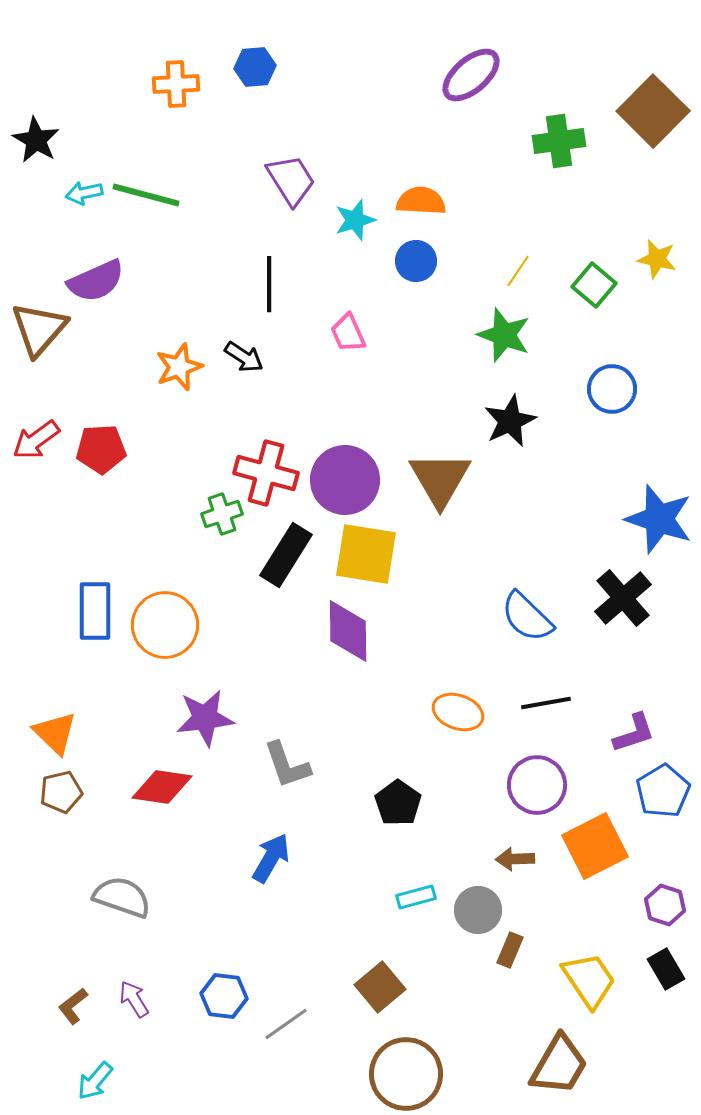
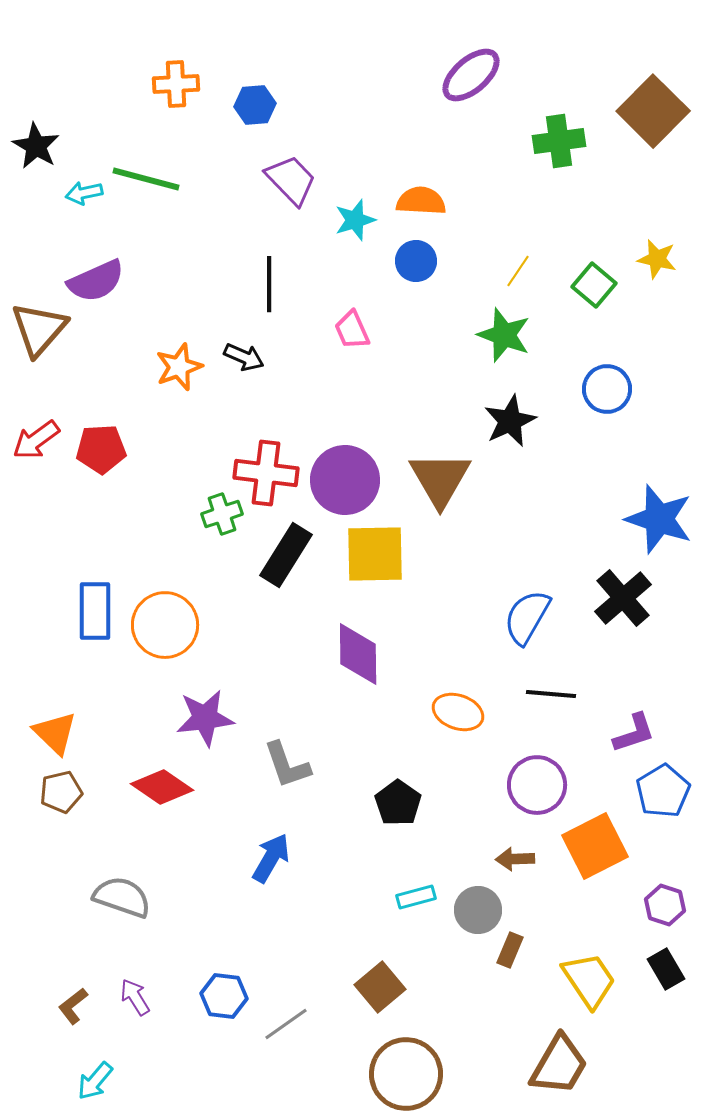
blue hexagon at (255, 67): moved 38 px down
black star at (36, 140): moved 6 px down
purple trapezoid at (291, 180): rotated 12 degrees counterclockwise
green line at (146, 195): moved 16 px up
pink trapezoid at (348, 333): moved 4 px right, 3 px up
black arrow at (244, 357): rotated 9 degrees counterclockwise
blue circle at (612, 389): moved 5 px left
red cross at (266, 473): rotated 8 degrees counterclockwise
yellow square at (366, 554): moved 9 px right; rotated 10 degrees counterclockwise
blue semicircle at (527, 617): rotated 76 degrees clockwise
purple diamond at (348, 631): moved 10 px right, 23 px down
black line at (546, 703): moved 5 px right, 9 px up; rotated 15 degrees clockwise
red diamond at (162, 787): rotated 26 degrees clockwise
purple arrow at (134, 999): moved 1 px right, 2 px up
